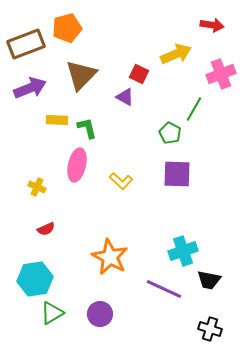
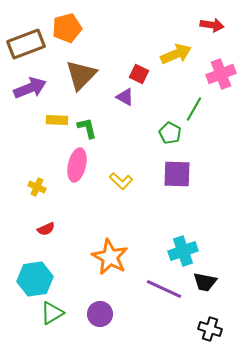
black trapezoid: moved 4 px left, 2 px down
